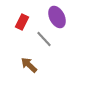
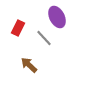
red rectangle: moved 4 px left, 6 px down
gray line: moved 1 px up
